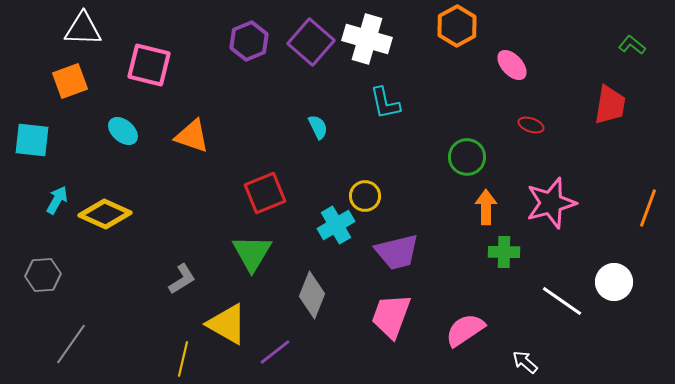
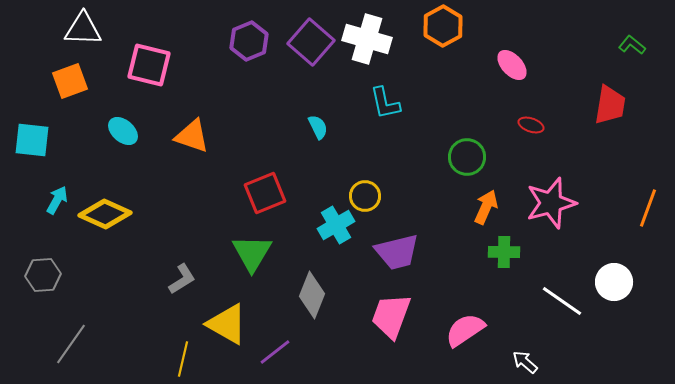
orange hexagon: moved 14 px left
orange arrow: rotated 24 degrees clockwise
